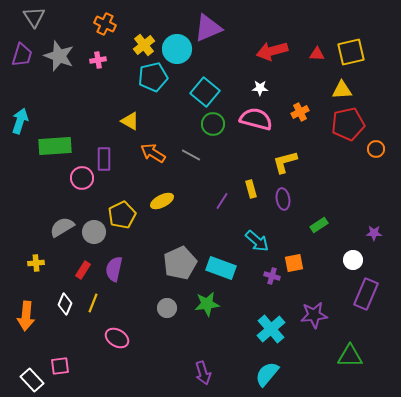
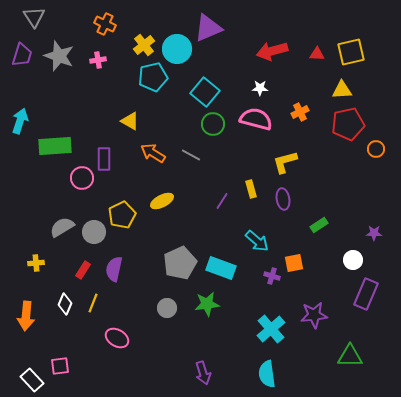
cyan semicircle at (267, 374): rotated 48 degrees counterclockwise
